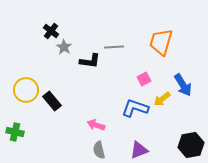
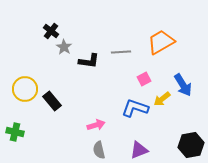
orange trapezoid: rotated 44 degrees clockwise
gray line: moved 7 px right, 5 px down
black L-shape: moved 1 px left
yellow circle: moved 1 px left, 1 px up
pink arrow: rotated 144 degrees clockwise
